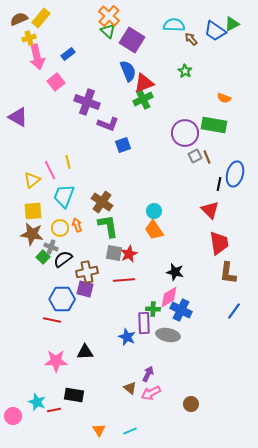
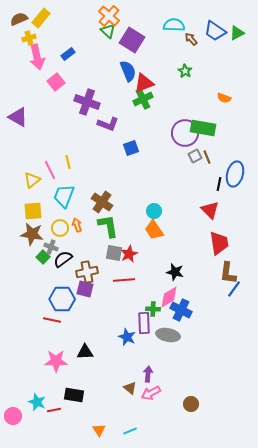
green triangle at (232, 24): moved 5 px right, 9 px down
green rectangle at (214, 125): moved 11 px left, 3 px down
blue square at (123, 145): moved 8 px right, 3 px down
blue line at (234, 311): moved 22 px up
purple arrow at (148, 374): rotated 21 degrees counterclockwise
